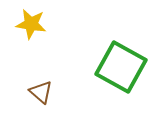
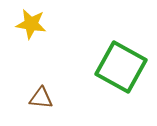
brown triangle: moved 6 px down; rotated 35 degrees counterclockwise
